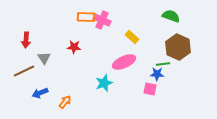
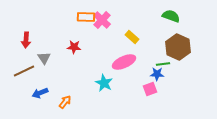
pink cross: rotated 18 degrees clockwise
cyan star: rotated 24 degrees counterclockwise
pink square: rotated 32 degrees counterclockwise
